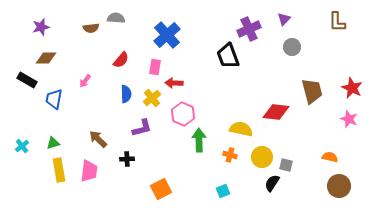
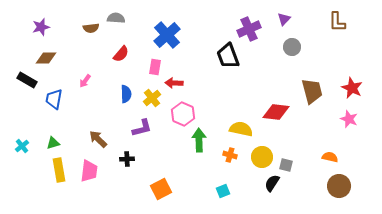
red semicircle: moved 6 px up
